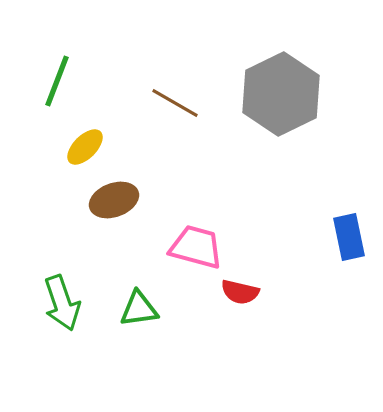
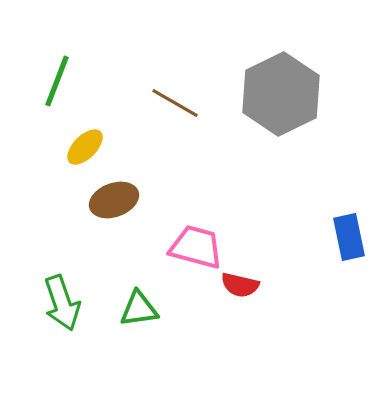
red semicircle: moved 7 px up
